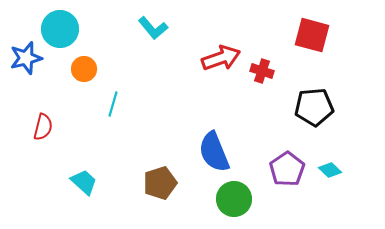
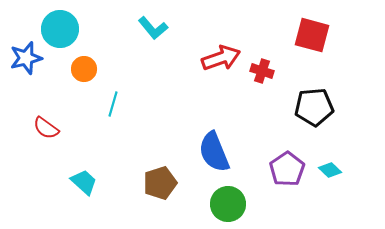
red semicircle: moved 3 px right, 1 px down; rotated 112 degrees clockwise
green circle: moved 6 px left, 5 px down
